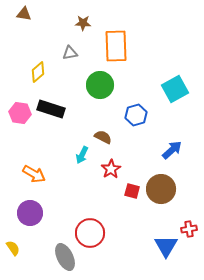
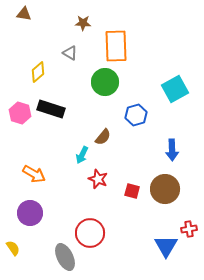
gray triangle: rotated 42 degrees clockwise
green circle: moved 5 px right, 3 px up
pink hexagon: rotated 10 degrees clockwise
brown semicircle: rotated 102 degrees clockwise
blue arrow: rotated 130 degrees clockwise
red star: moved 13 px left, 10 px down; rotated 18 degrees counterclockwise
brown circle: moved 4 px right
